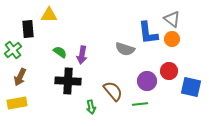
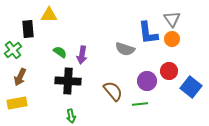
gray triangle: rotated 18 degrees clockwise
blue square: rotated 25 degrees clockwise
green arrow: moved 20 px left, 9 px down
